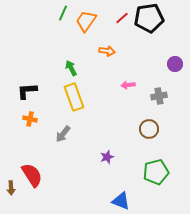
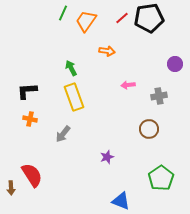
green pentagon: moved 5 px right, 6 px down; rotated 20 degrees counterclockwise
